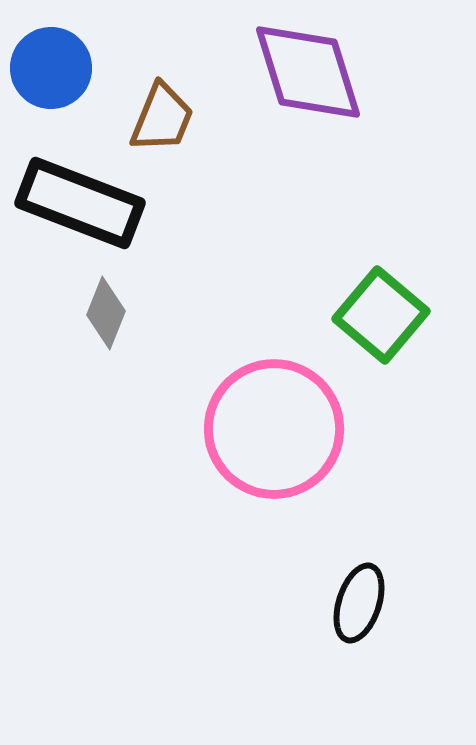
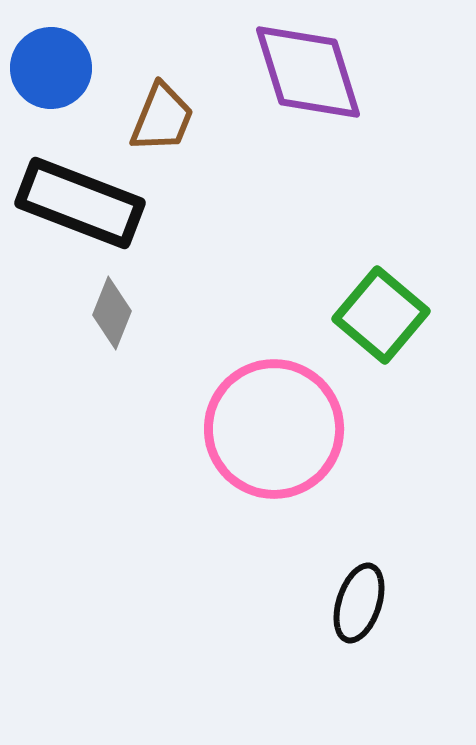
gray diamond: moved 6 px right
